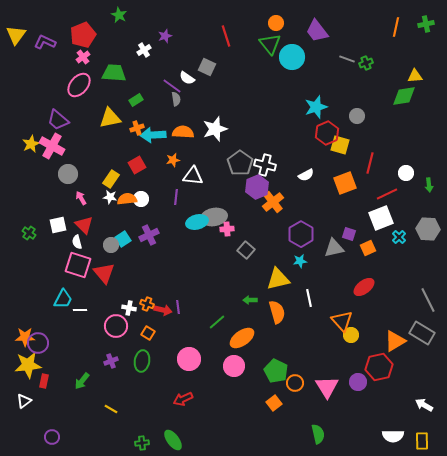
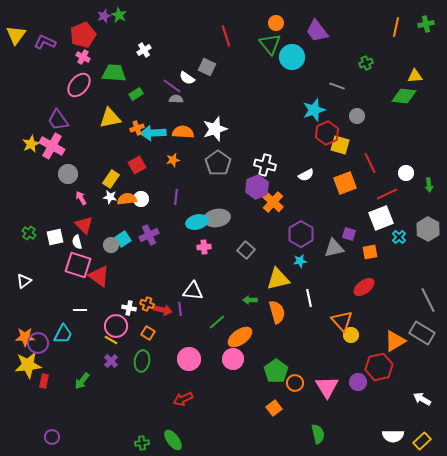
purple star at (165, 36): moved 61 px left, 20 px up
pink cross at (83, 57): rotated 24 degrees counterclockwise
gray line at (347, 59): moved 10 px left, 27 px down
green diamond at (404, 96): rotated 15 degrees clockwise
gray semicircle at (176, 99): rotated 80 degrees counterclockwise
green rectangle at (136, 100): moved 6 px up
cyan star at (316, 107): moved 2 px left, 3 px down
purple trapezoid at (58, 120): rotated 15 degrees clockwise
cyan arrow at (153, 135): moved 2 px up
gray pentagon at (240, 163): moved 22 px left
red line at (370, 163): rotated 40 degrees counterclockwise
white triangle at (193, 176): moved 115 px down
orange cross at (273, 202): rotated 10 degrees counterclockwise
gray ellipse at (214, 217): moved 3 px right, 1 px down
white square at (58, 225): moved 3 px left, 12 px down
pink cross at (227, 229): moved 23 px left, 18 px down
gray hexagon at (428, 229): rotated 25 degrees clockwise
orange square at (368, 248): moved 2 px right, 4 px down; rotated 14 degrees clockwise
red triangle at (104, 273): moved 5 px left, 3 px down; rotated 15 degrees counterclockwise
cyan trapezoid at (63, 299): moved 35 px down
purple line at (178, 307): moved 2 px right, 2 px down
orange ellipse at (242, 338): moved 2 px left, 1 px up
purple cross at (111, 361): rotated 24 degrees counterclockwise
pink circle at (234, 366): moved 1 px left, 7 px up
green pentagon at (276, 371): rotated 10 degrees clockwise
white triangle at (24, 401): moved 120 px up
orange square at (274, 403): moved 5 px down
white arrow at (424, 405): moved 2 px left, 6 px up
yellow line at (111, 409): moved 69 px up
yellow rectangle at (422, 441): rotated 48 degrees clockwise
